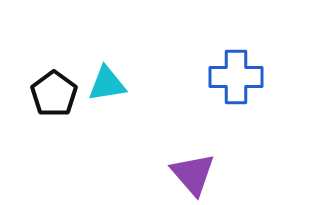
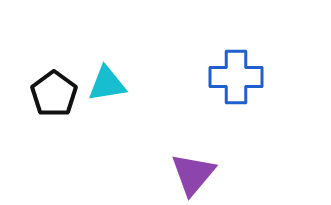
purple triangle: rotated 21 degrees clockwise
